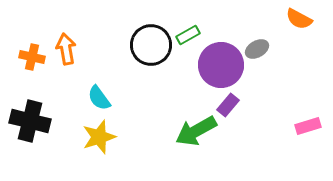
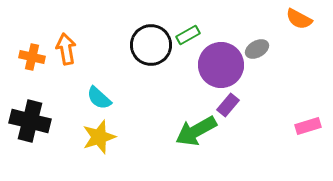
cyan semicircle: rotated 12 degrees counterclockwise
